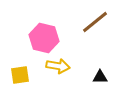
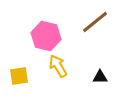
pink hexagon: moved 2 px right, 2 px up
yellow arrow: rotated 130 degrees counterclockwise
yellow square: moved 1 px left, 1 px down
